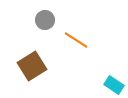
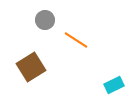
brown square: moved 1 px left, 1 px down
cyan rectangle: rotated 60 degrees counterclockwise
